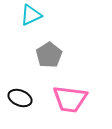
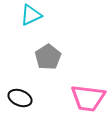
gray pentagon: moved 1 px left, 2 px down
pink trapezoid: moved 18 px right, 1 px up
